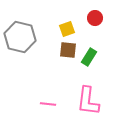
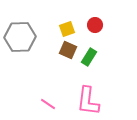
red circle: moved 7 px down
gray hexagon: rotated 16 degrees counterclockwise
brown square: rotated 18 degrees clockwise
pink line: rotated 28 degrees clockwise
